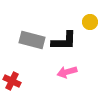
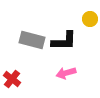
yellow circle: moved 3 px up
pink arrow: moved 1 px left, 1 px down
red cross: moved 2 px up; rotated 12 degrees clockwise
